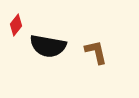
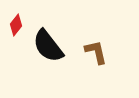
black semicircle: rotated 42 degrees clockwise
